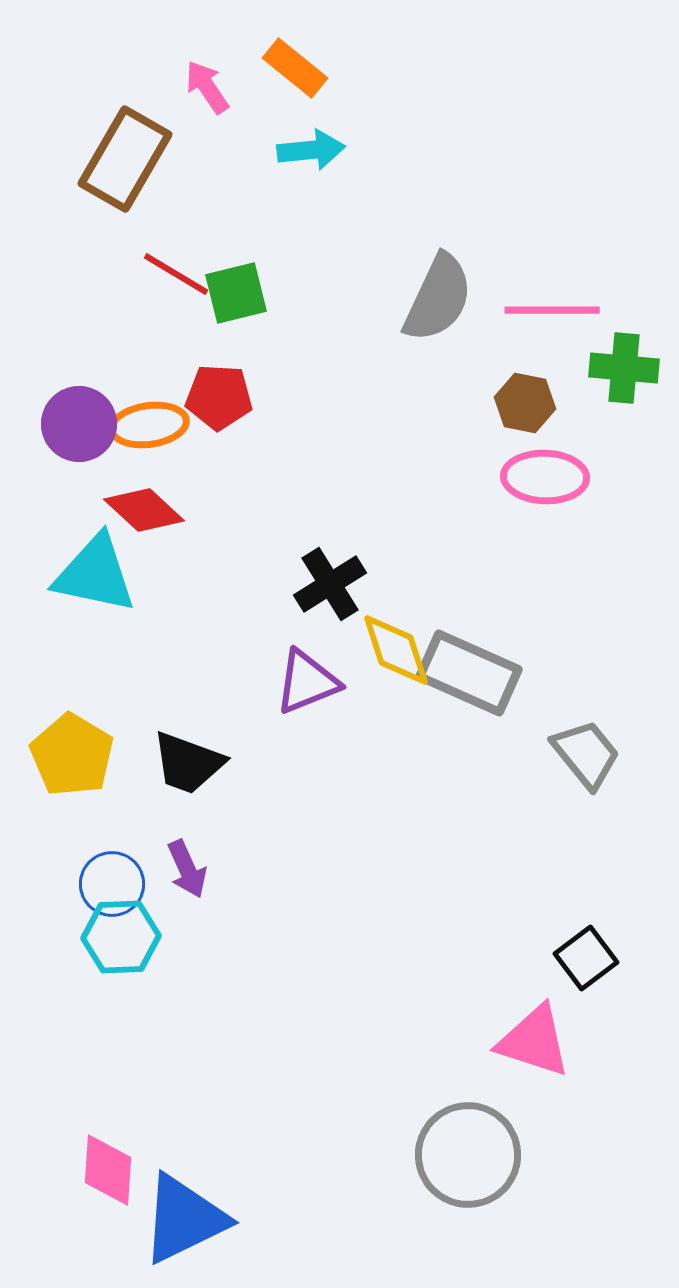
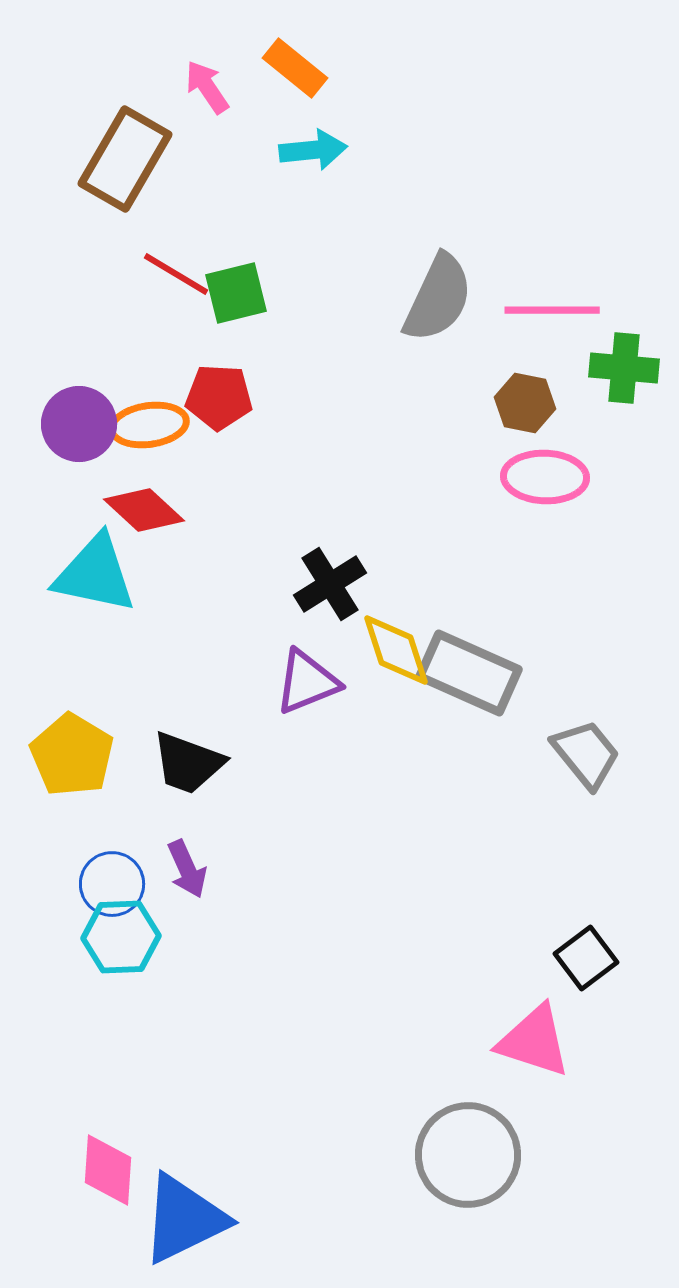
cyan arrow: moved 2 px right
